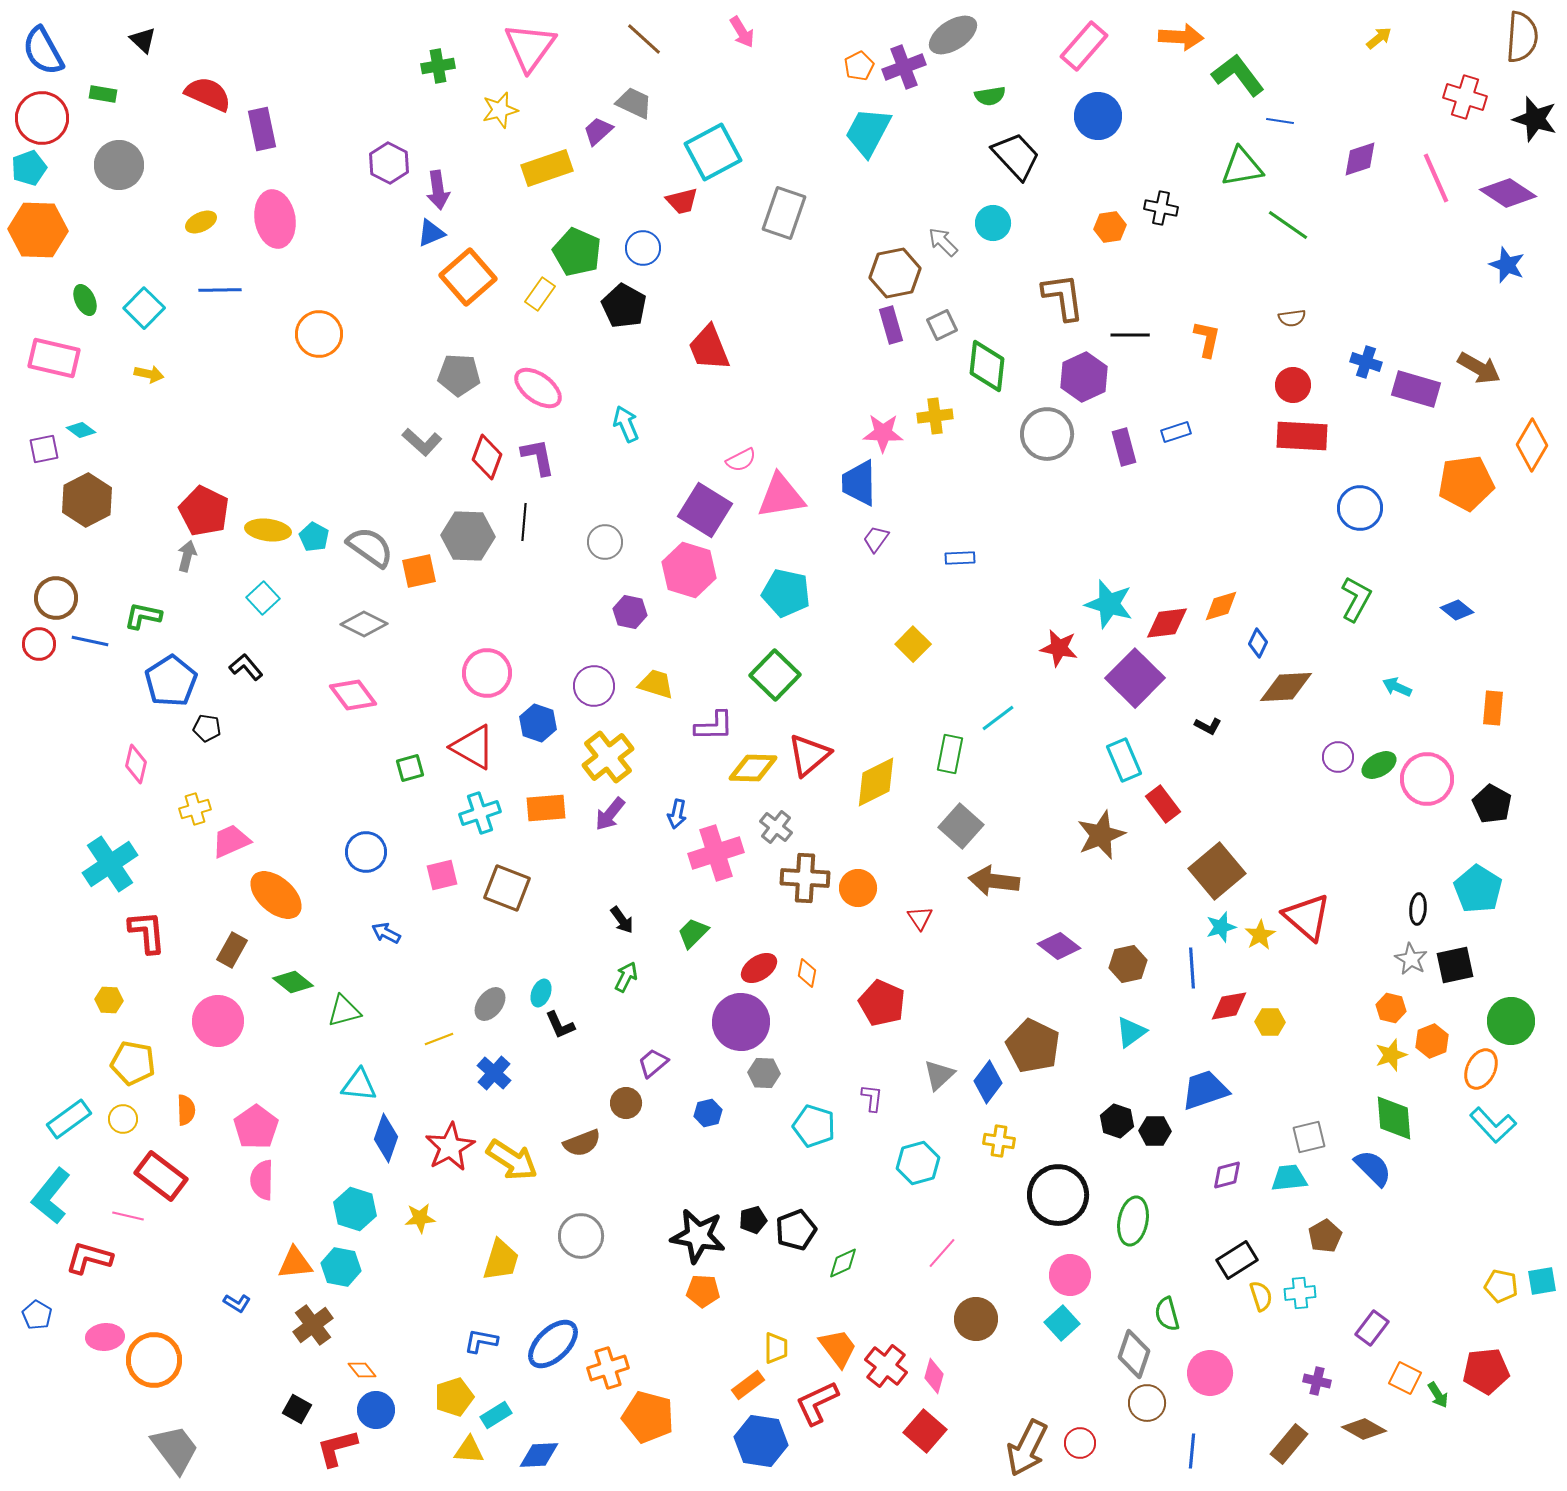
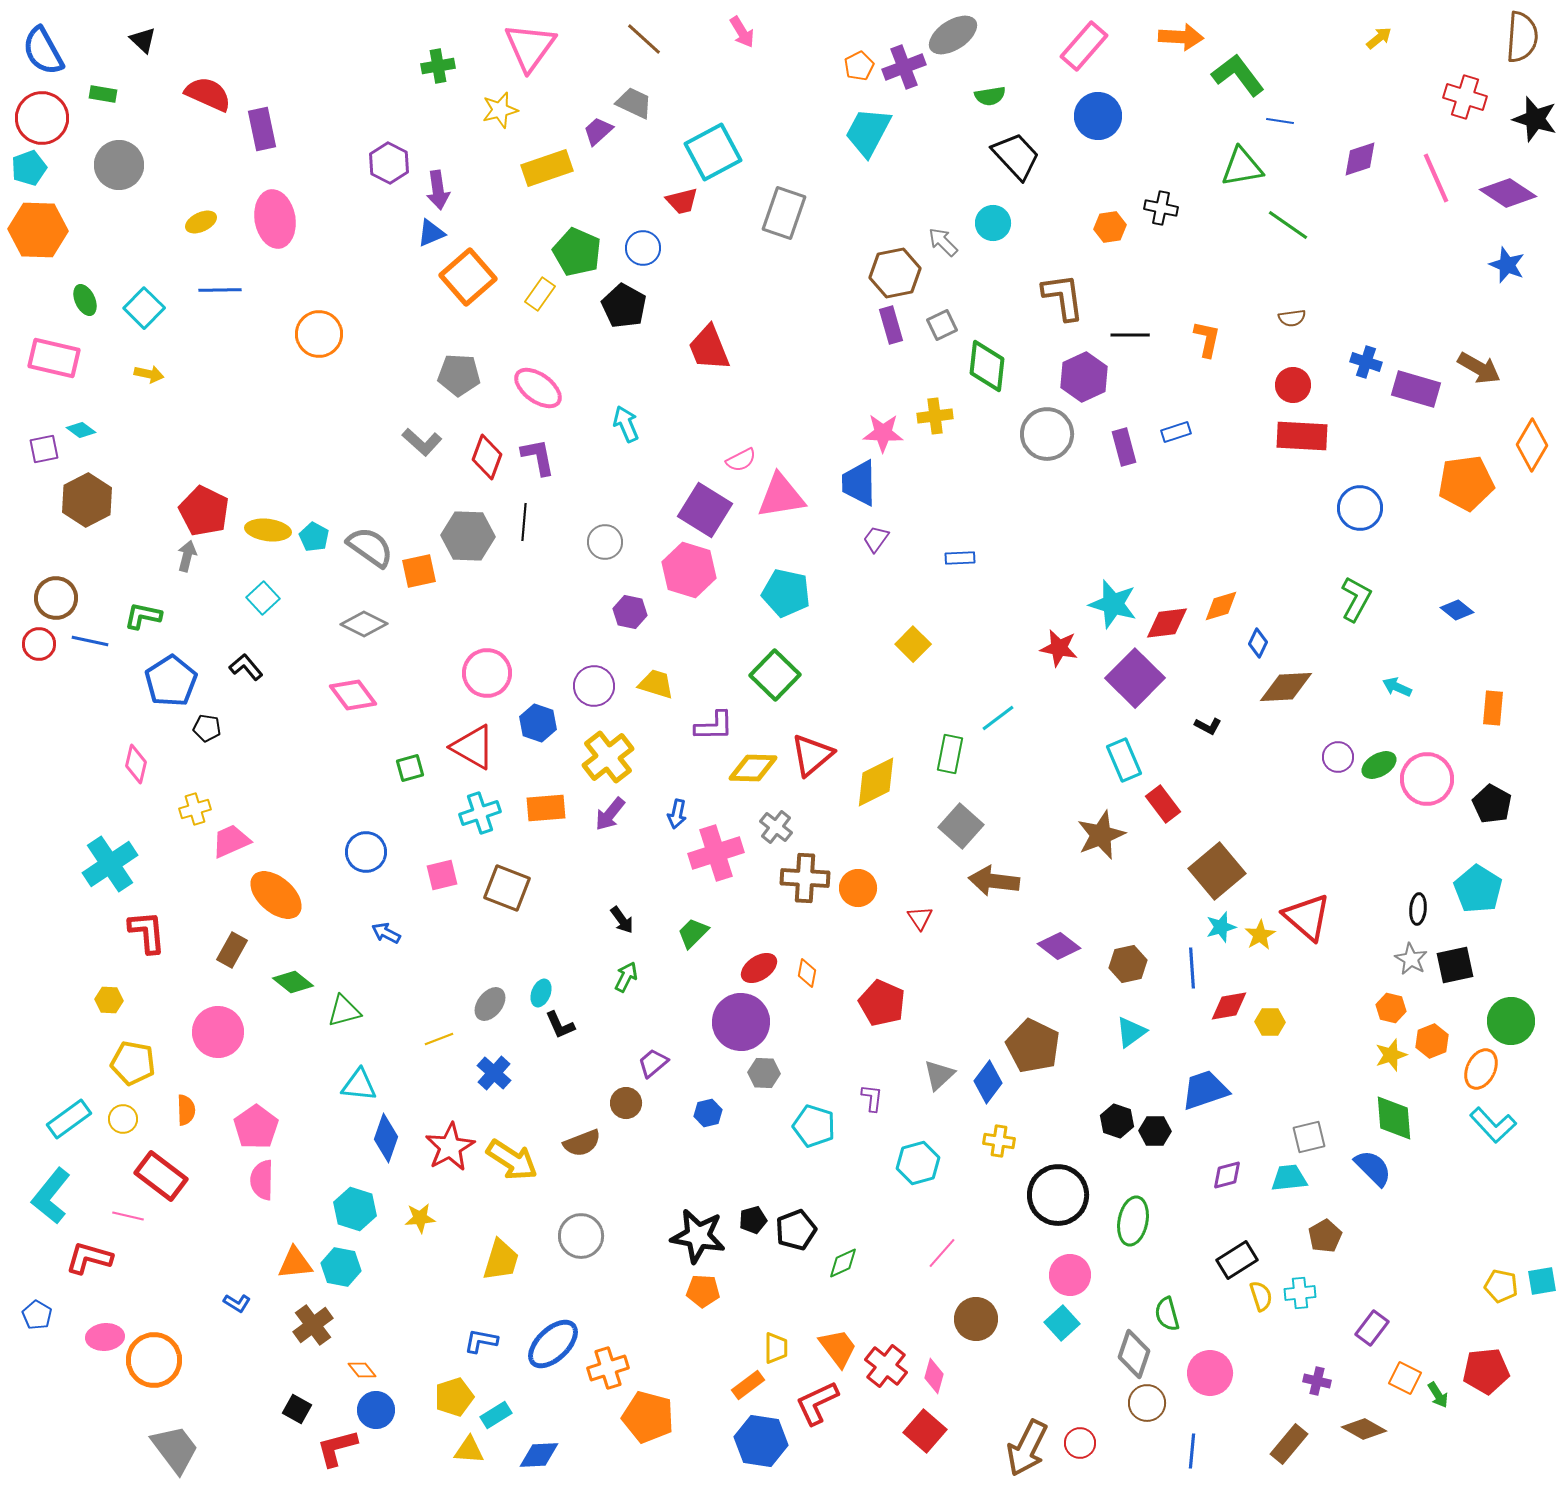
cyan star at (1109, 604): moved 4 px right
red triangle at (809, 755): moved 3 px right
pink circle at (218, 1021): moved 11 px down
